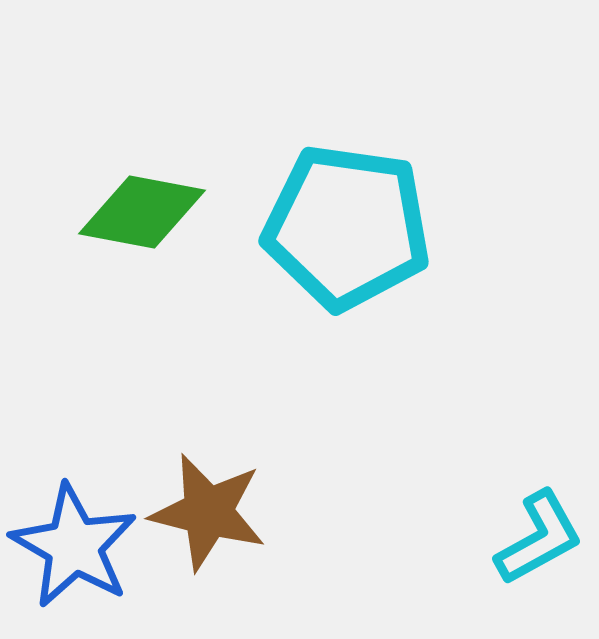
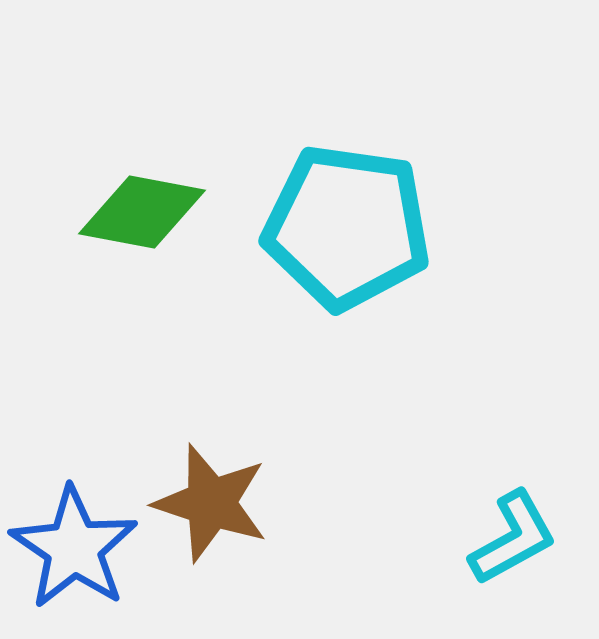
brown star: moved 3 px right, 9 px up; rotated 4 degrees clockwise
cyan L-shape: moved 26 px left
blue star: moved 2 px down; rotated 4 degrees clockwise
